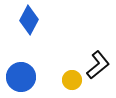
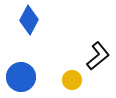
black L-shape: moved 9 px up
